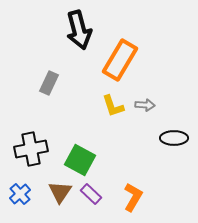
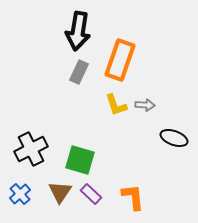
black arrow: moved 1 px left, 1 px down; rotated 24 degrees clockwise
orange rectangle: rotated 12 degrees counterclockwise
gray rectangle: moved 30 px right, 11 px up
yellow L-shape: moved 3 px right, 1 px up
black ellipse: rotated 20 degrees clockwise
black cross: rotated 16 degrees counterclockwise
green square: rotated 12 degrees counterclockwise
orange L-shape: rotated 36 degrees counterclockwise
